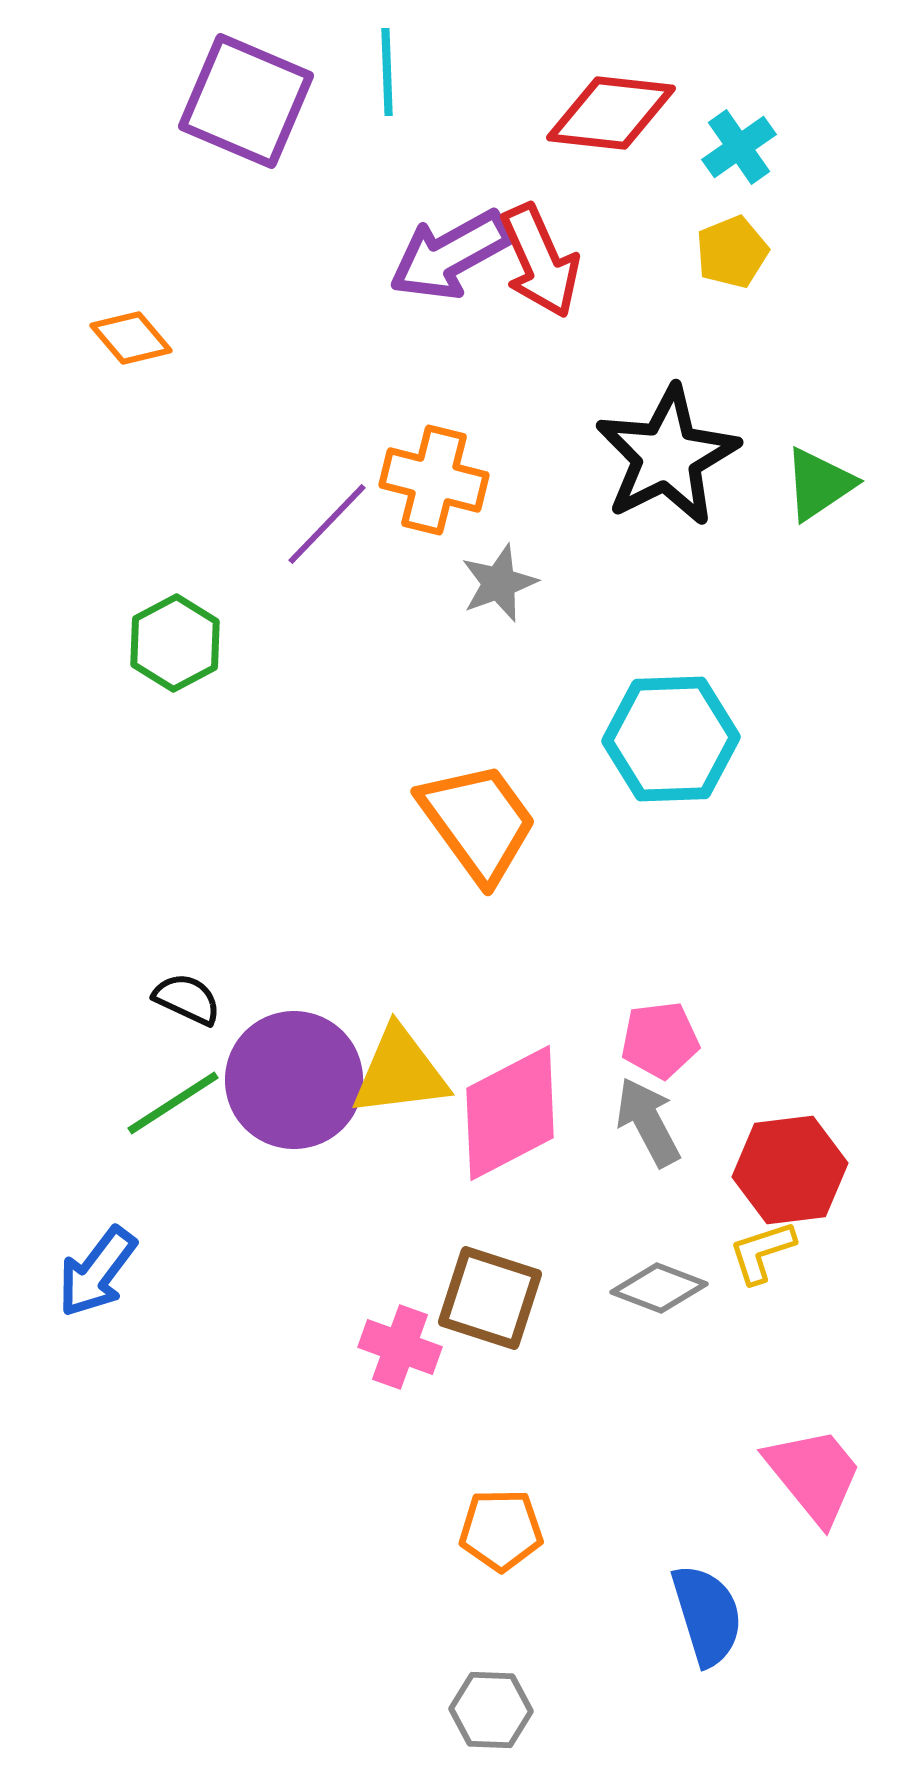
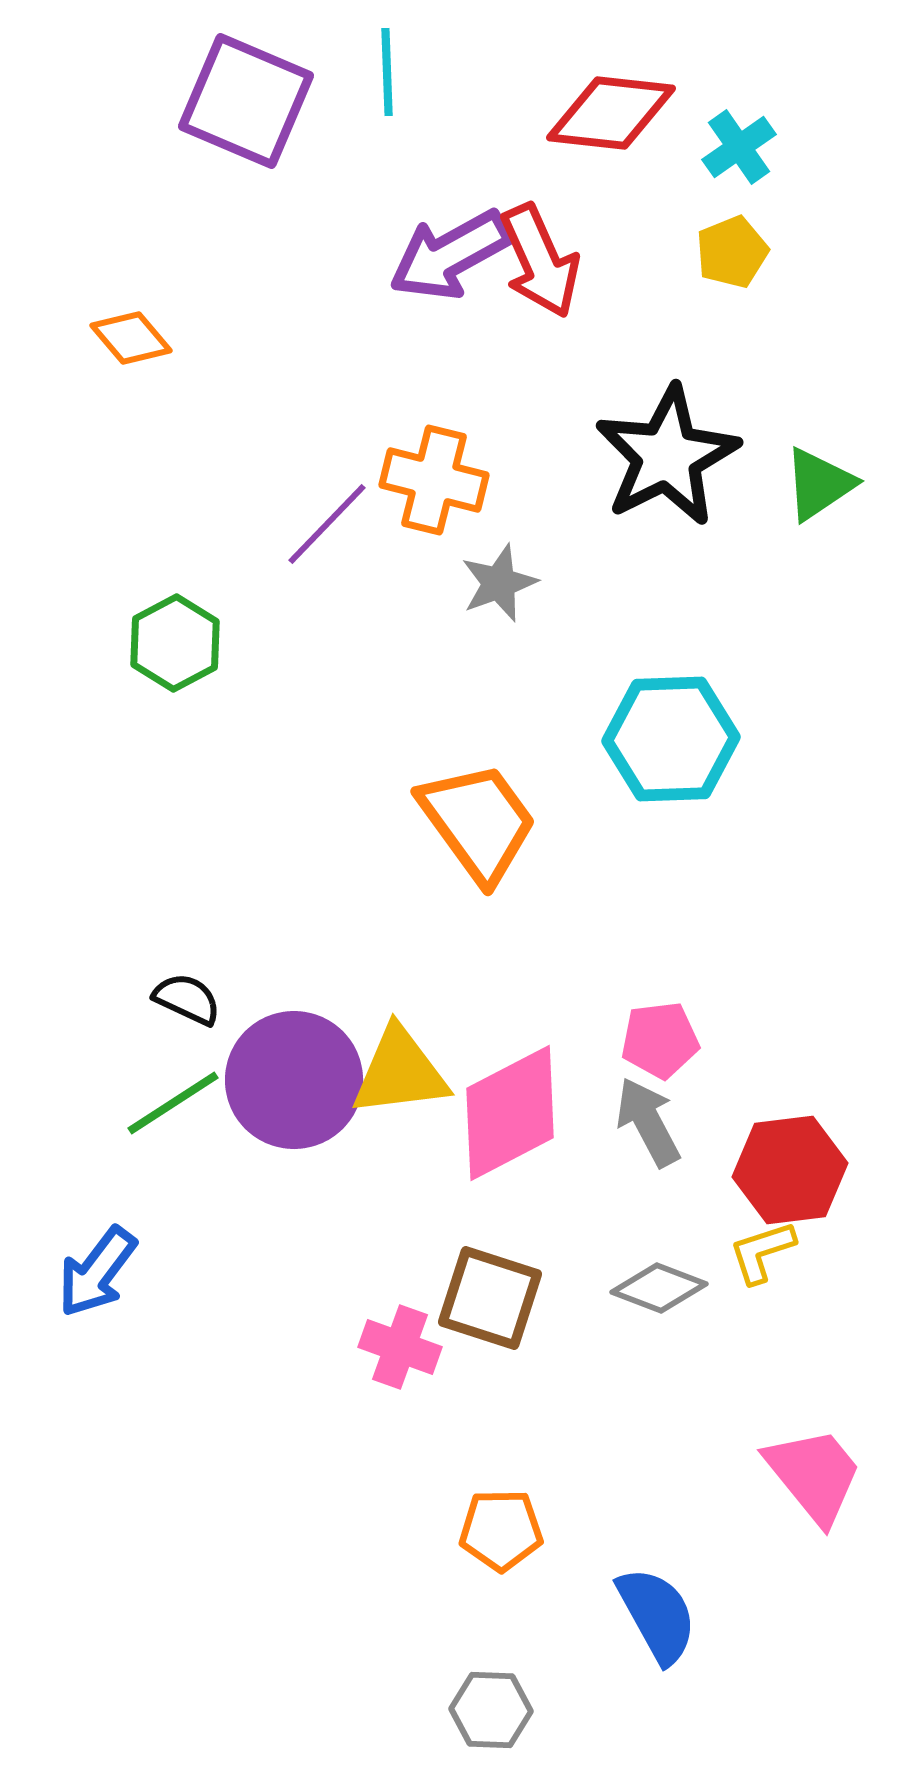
blue semicircle: moved 50 px left; rotated 12 degrees counterclockwise
